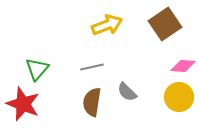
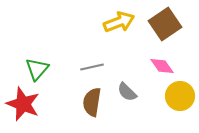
yellow arrow: moved 12 px right, 3 px up
pink diamond: moved 21 px left; rotated 50 degrees clockwise
yellow circle: moved 1 px right, 1 px up
